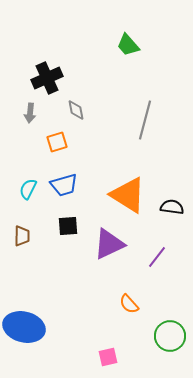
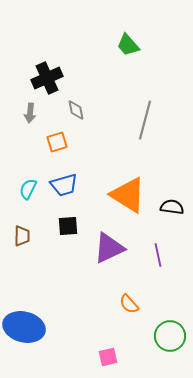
purple triangle: moved 4 px down
purple line: moved 1 px right, 2 px up; rotated 50 degrees counterclockwise
